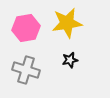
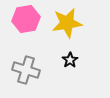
pink hexagon: moved 9 px up
black star: rotated 21 degrees counterclockwise
